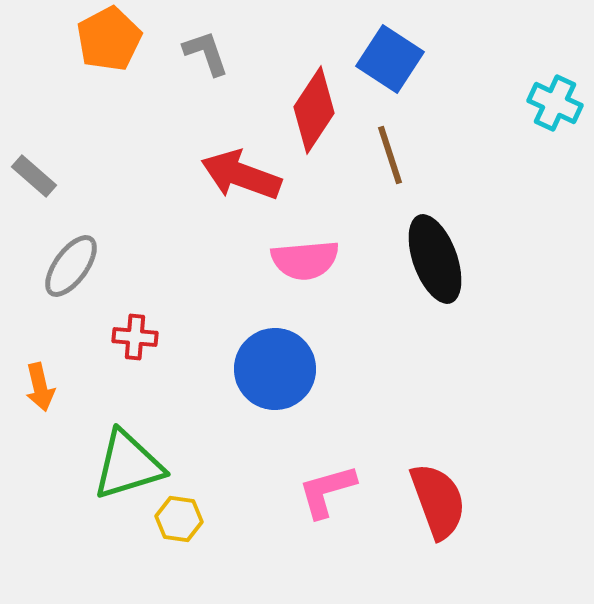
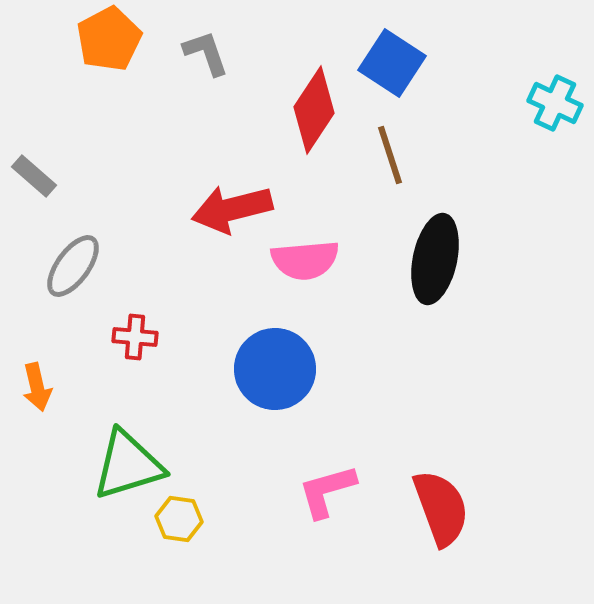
blue square: moved 2 px right, 4 px down
red arrow: moved 9 px left, 34 px down; rotated 34 degrees counterclockwise
black ellipse: rotated 32 degrees clockwise
gray ellipse: moved 2 px right
orange arrow: moved 3 px left
red semicircle: moved 3 px right, 7 px down
